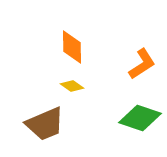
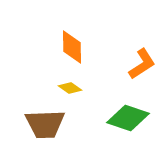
yellow diamond: moved 2 px left, 2 px down
green diamond: moved 12 px left
brown trapezoid: rotated 21 degrees clockwise
